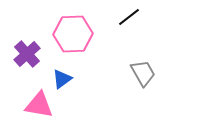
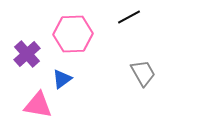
black line: rotated 10 degrees clockwise
pink triangle: moved 1 px left
